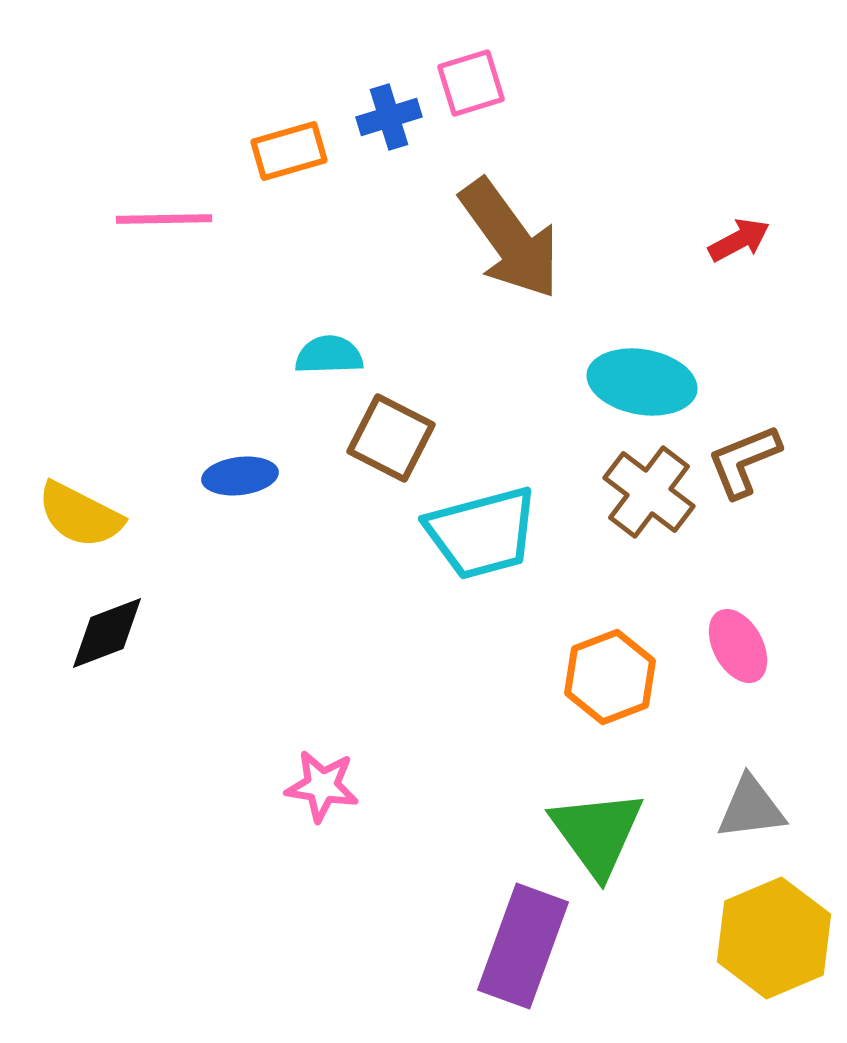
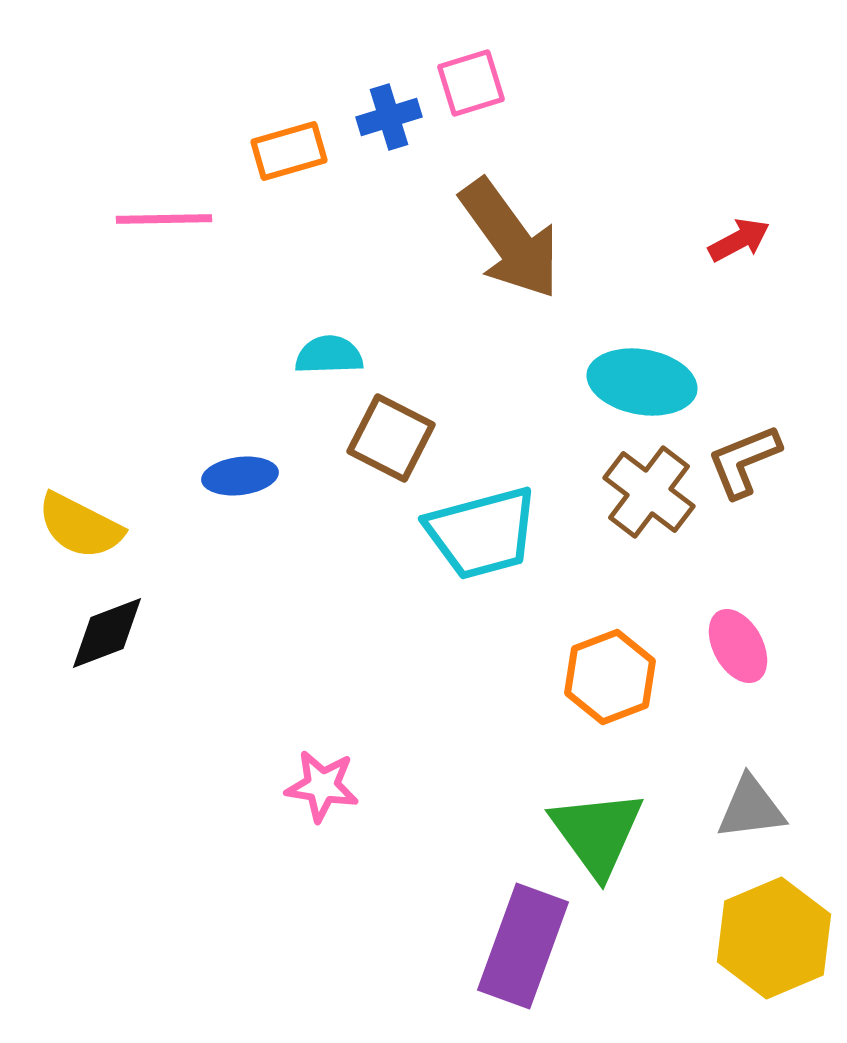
yellow semicircle: moved 11 px down
